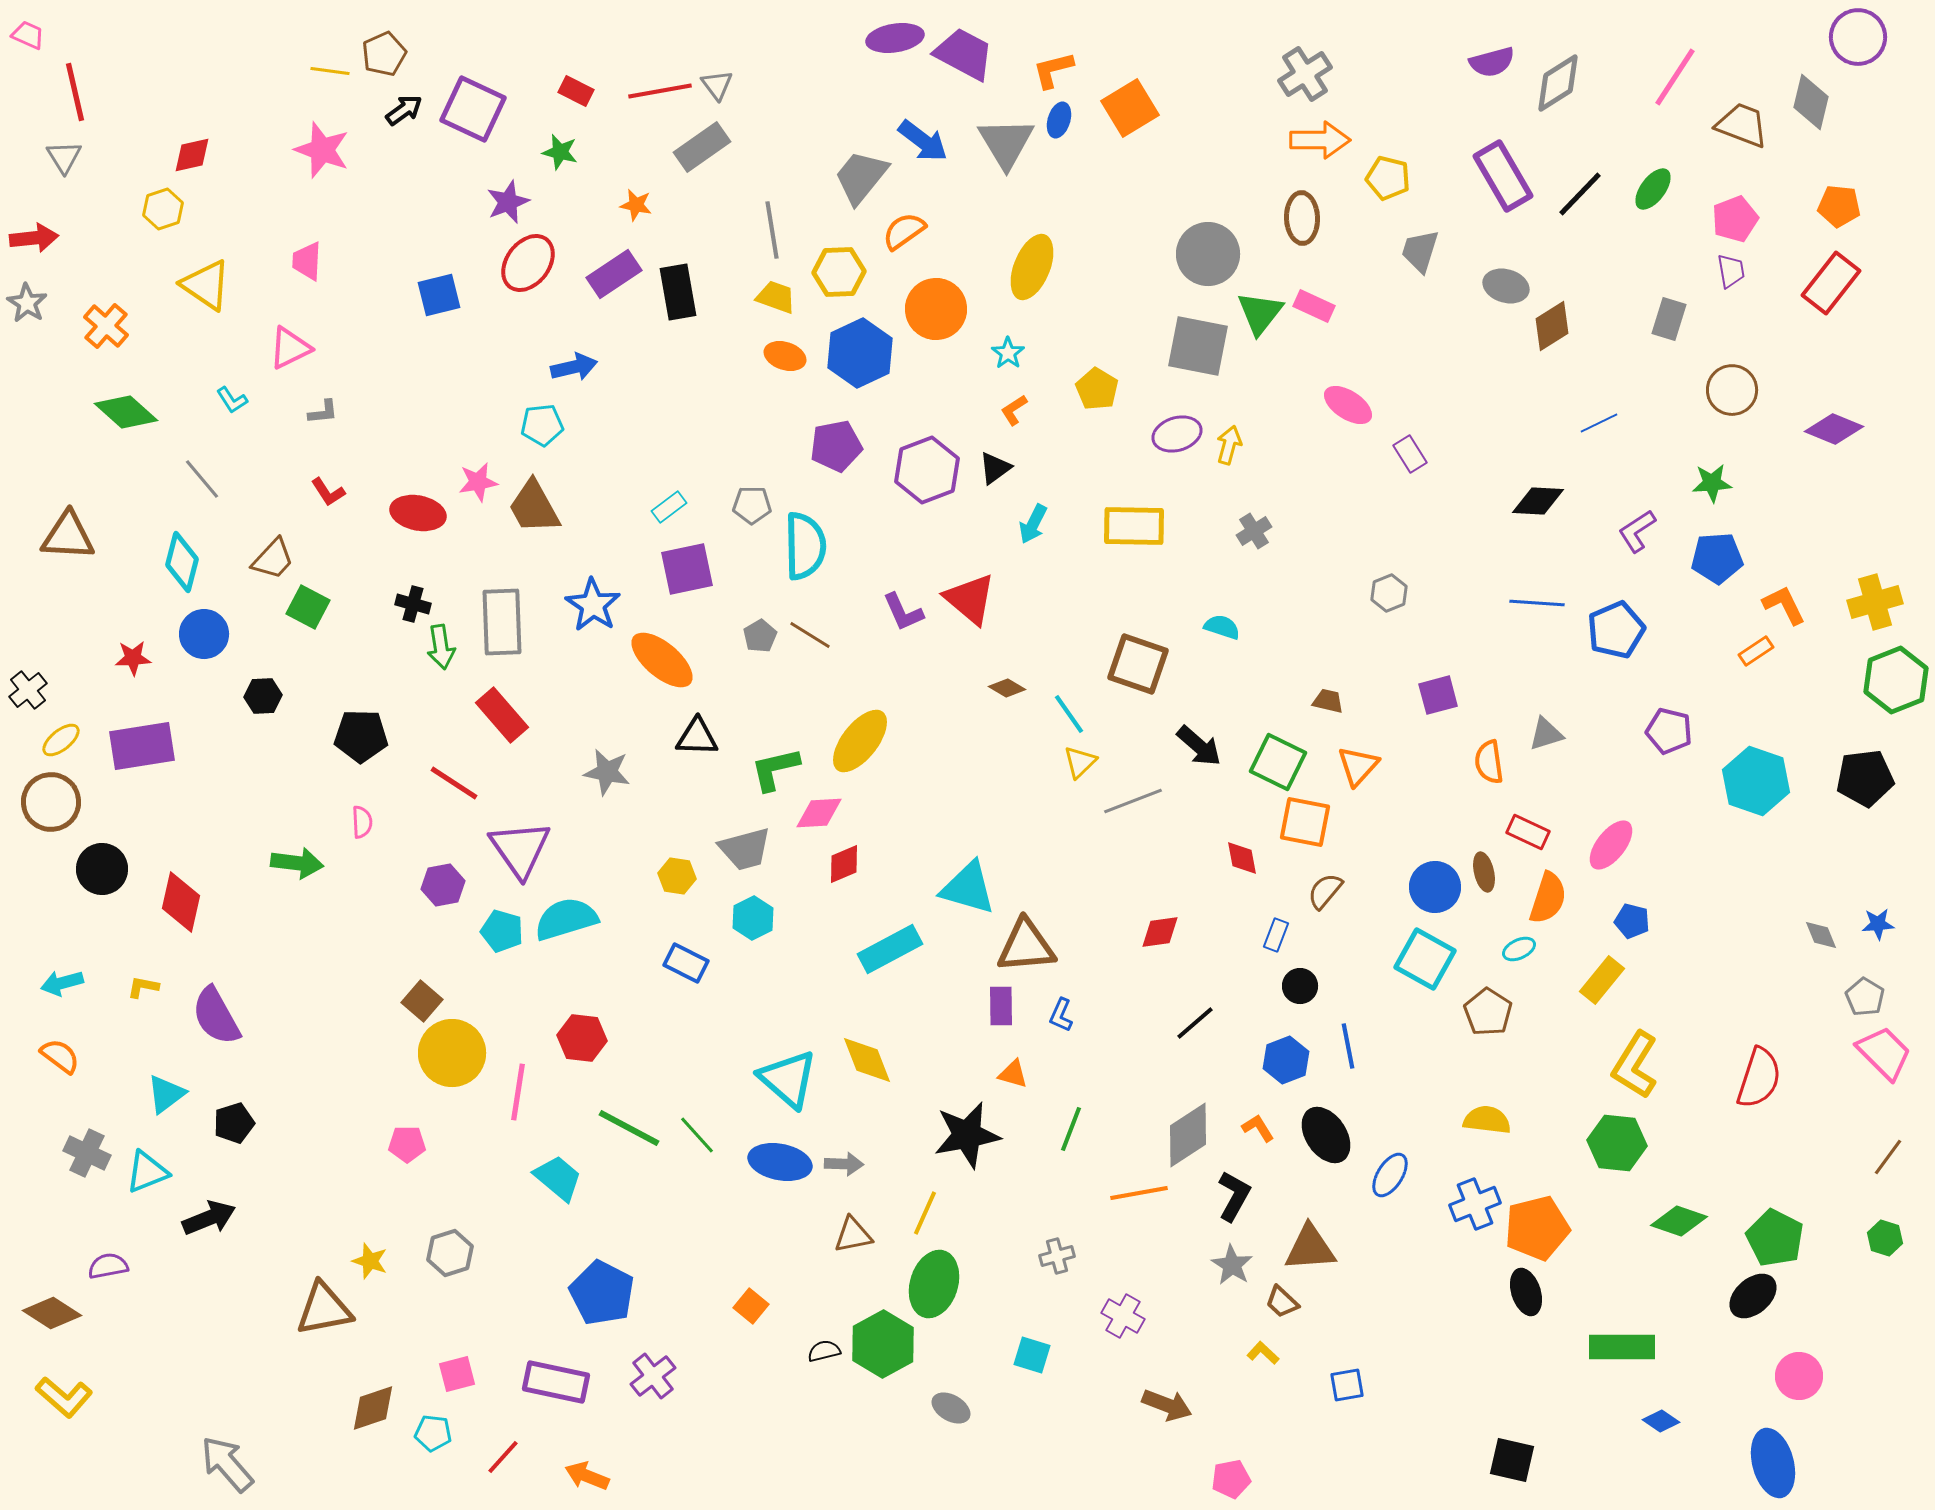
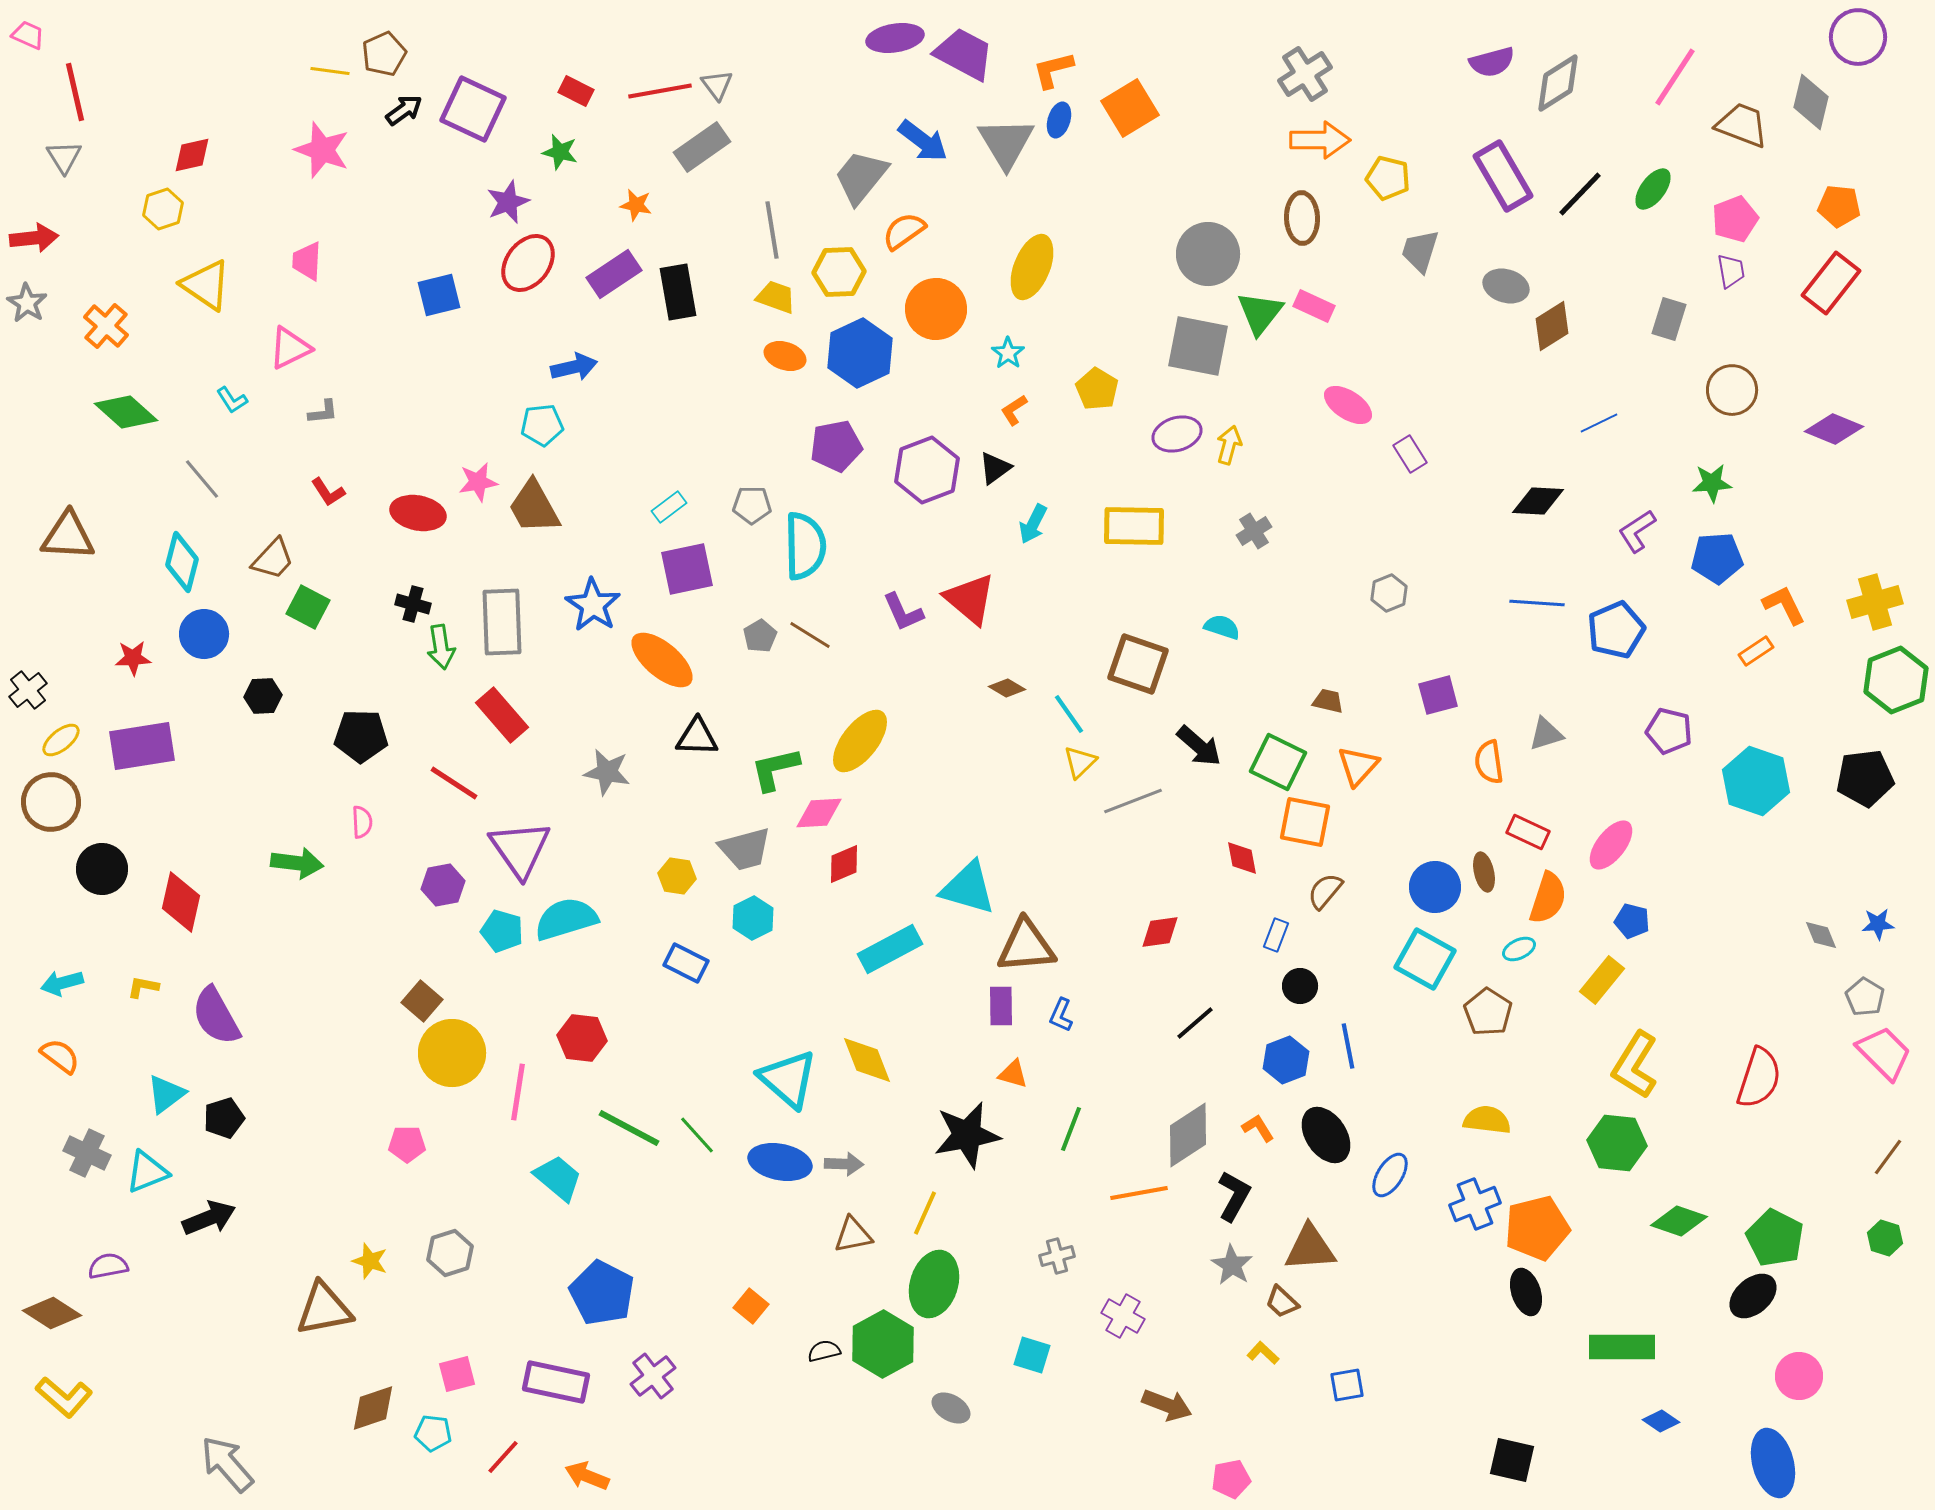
black pentagon at (234, 1123): moved 10 px left, 5 px up
